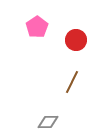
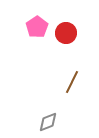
red circle: moved 10 px left, 7 px up
gray diamond: rotated 20 degrees counterclockwise
